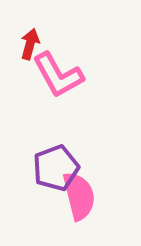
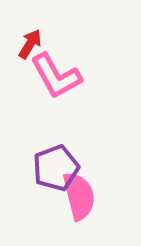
red arrow: rotated 16 degrees clockwise
pink L-shape: moved 2 px left, 1 px down
